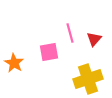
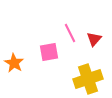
pink line: rotated 12 degrees counterclockwise
